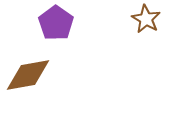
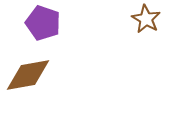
purple pentagon: moved 13 px left; rotated 16 degrees counterclockwise
